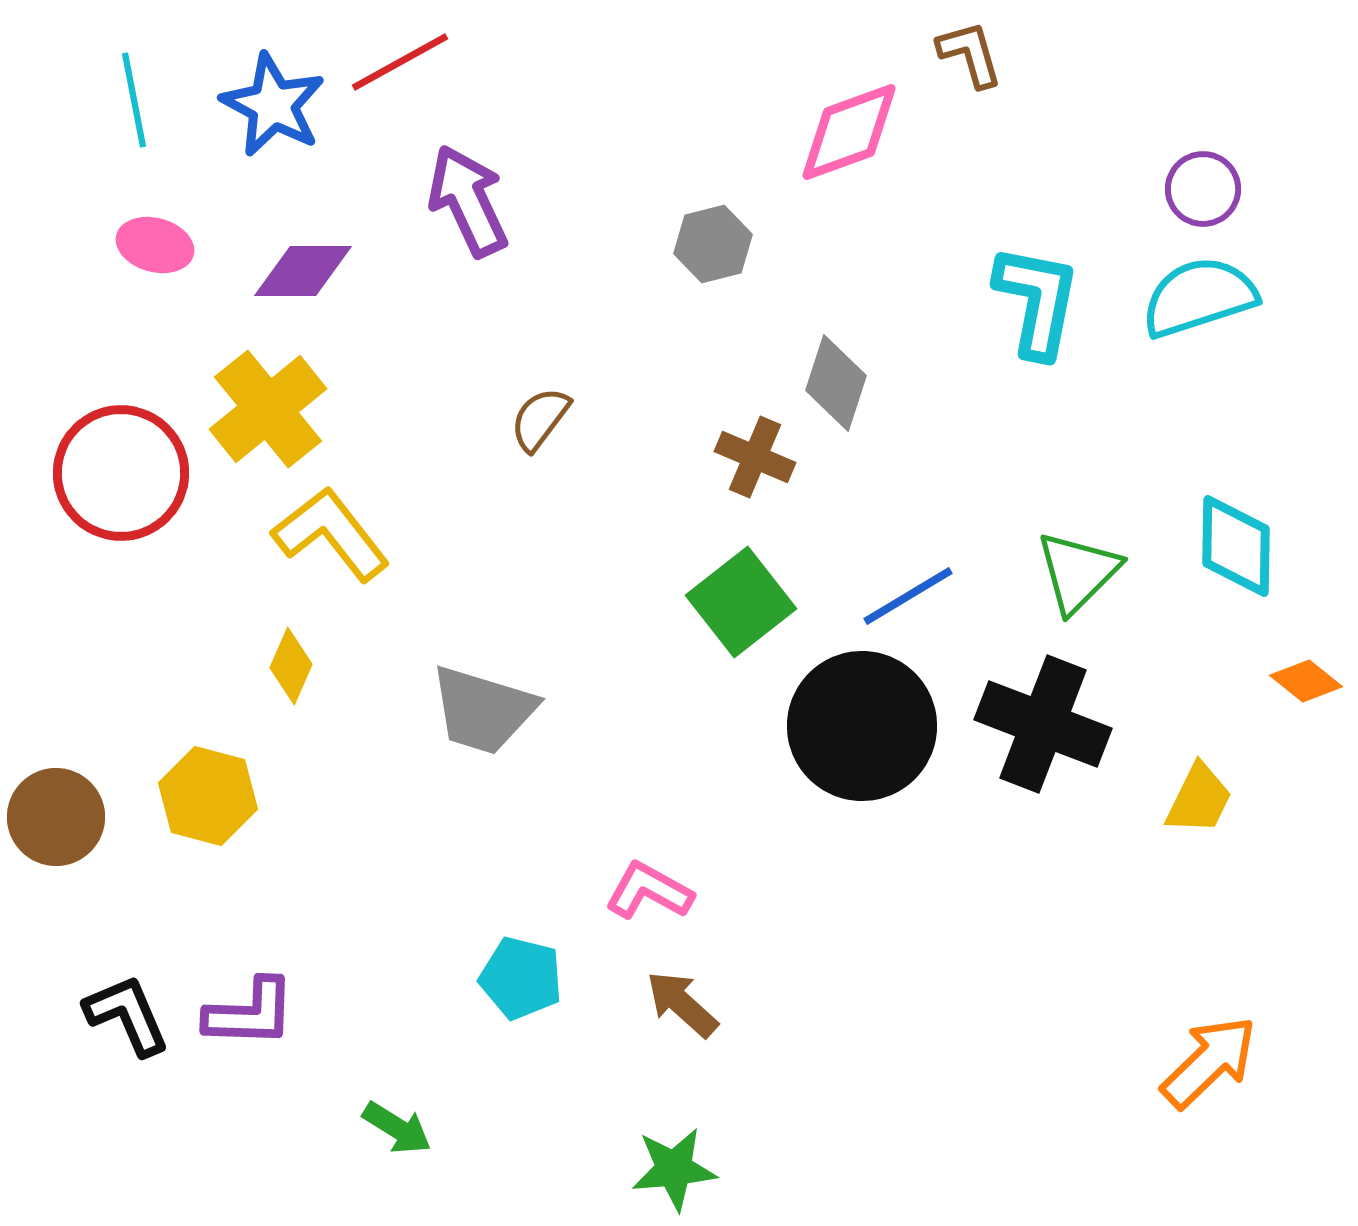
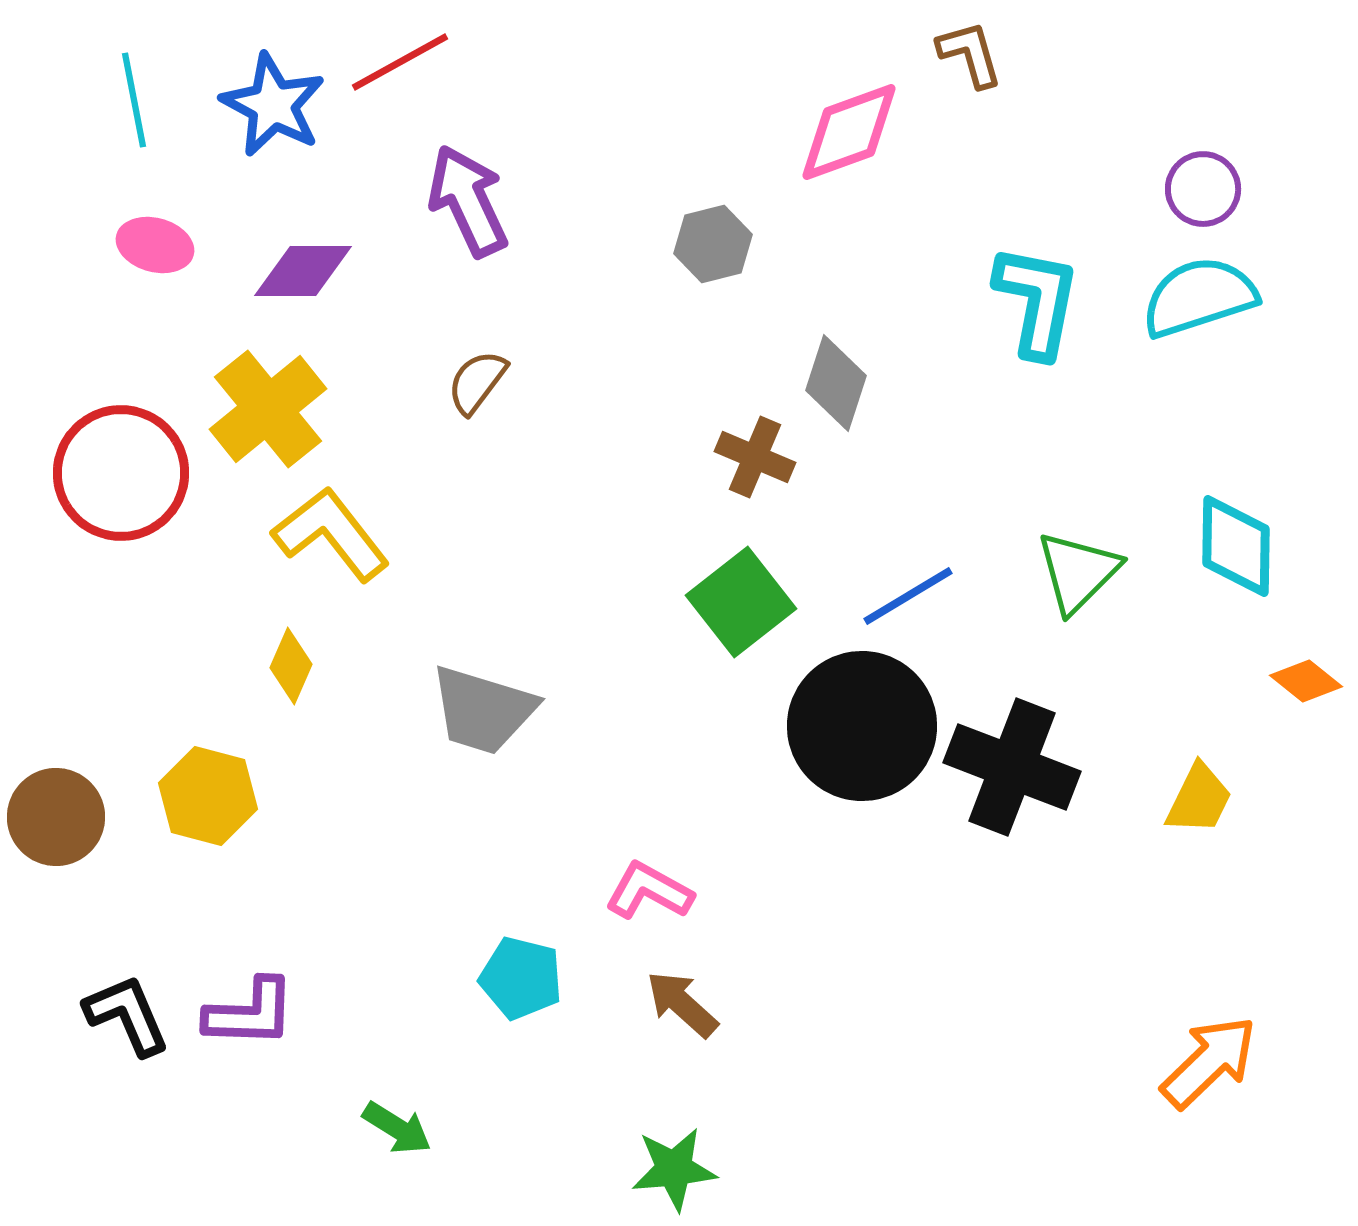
brown semicircle: moved 63 px left, 37 px up
black cross: moved 31 px left, 43 px down
